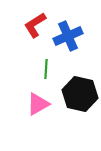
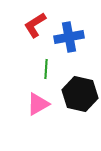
blue cross: moved 1 px right, 1 px down; rotated 12 degrees clockwise
